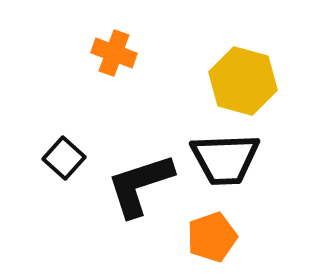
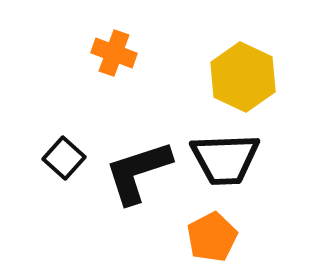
yellow hexagon: moved 4 px up; rotated 10 degrees clockwise
black L-shape: moved 2 px left, 13 px up
orange pentagon: rotated 9 degrees counterclockwise
